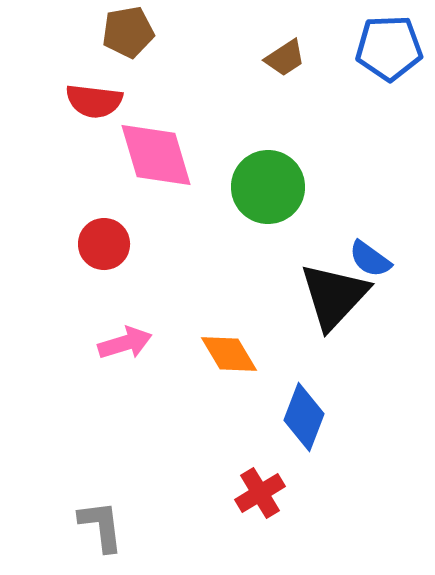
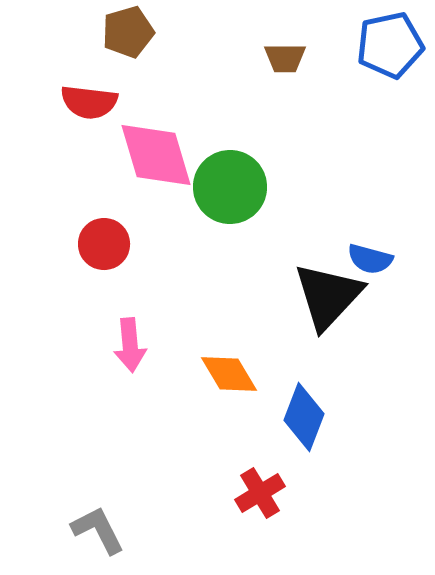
brown pentagon: rotated 6 degrees counterclockwise
blue pentagon: moved 1 px right, 3 px up; rotated 10 degrees counterclockwise
brown trapezoid: rotated 33 degrees clockwise
red semicircle: moved 5 px left, 1 px down
green circle: moved 38 px left
blue semicircle: rotated 21 degrees counterclockwise
black triangle: moved 6 px left
pink arrow: moved 5 px right, 2 px down; rotated 102 degrees clockwise
orange diamond: moved 20 px down
gray L-shape: moved 3 px left, 4 px down; rotated 20 degrees counterclockwise
